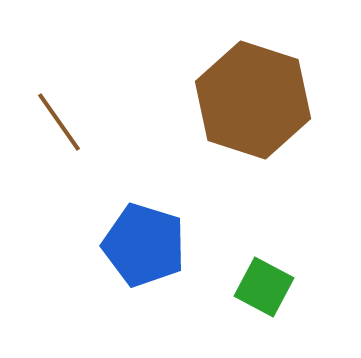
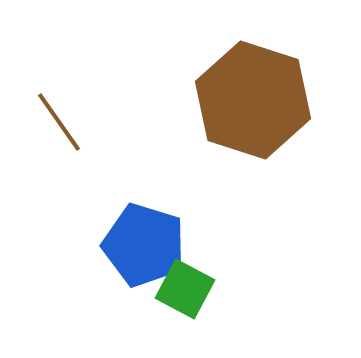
green square: moved 79 px left, 2 px down
